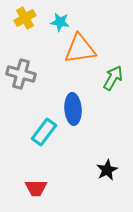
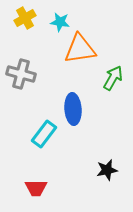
cyan rectangle: moved 2 px down
black star: rotated 15 degrees clockwise
